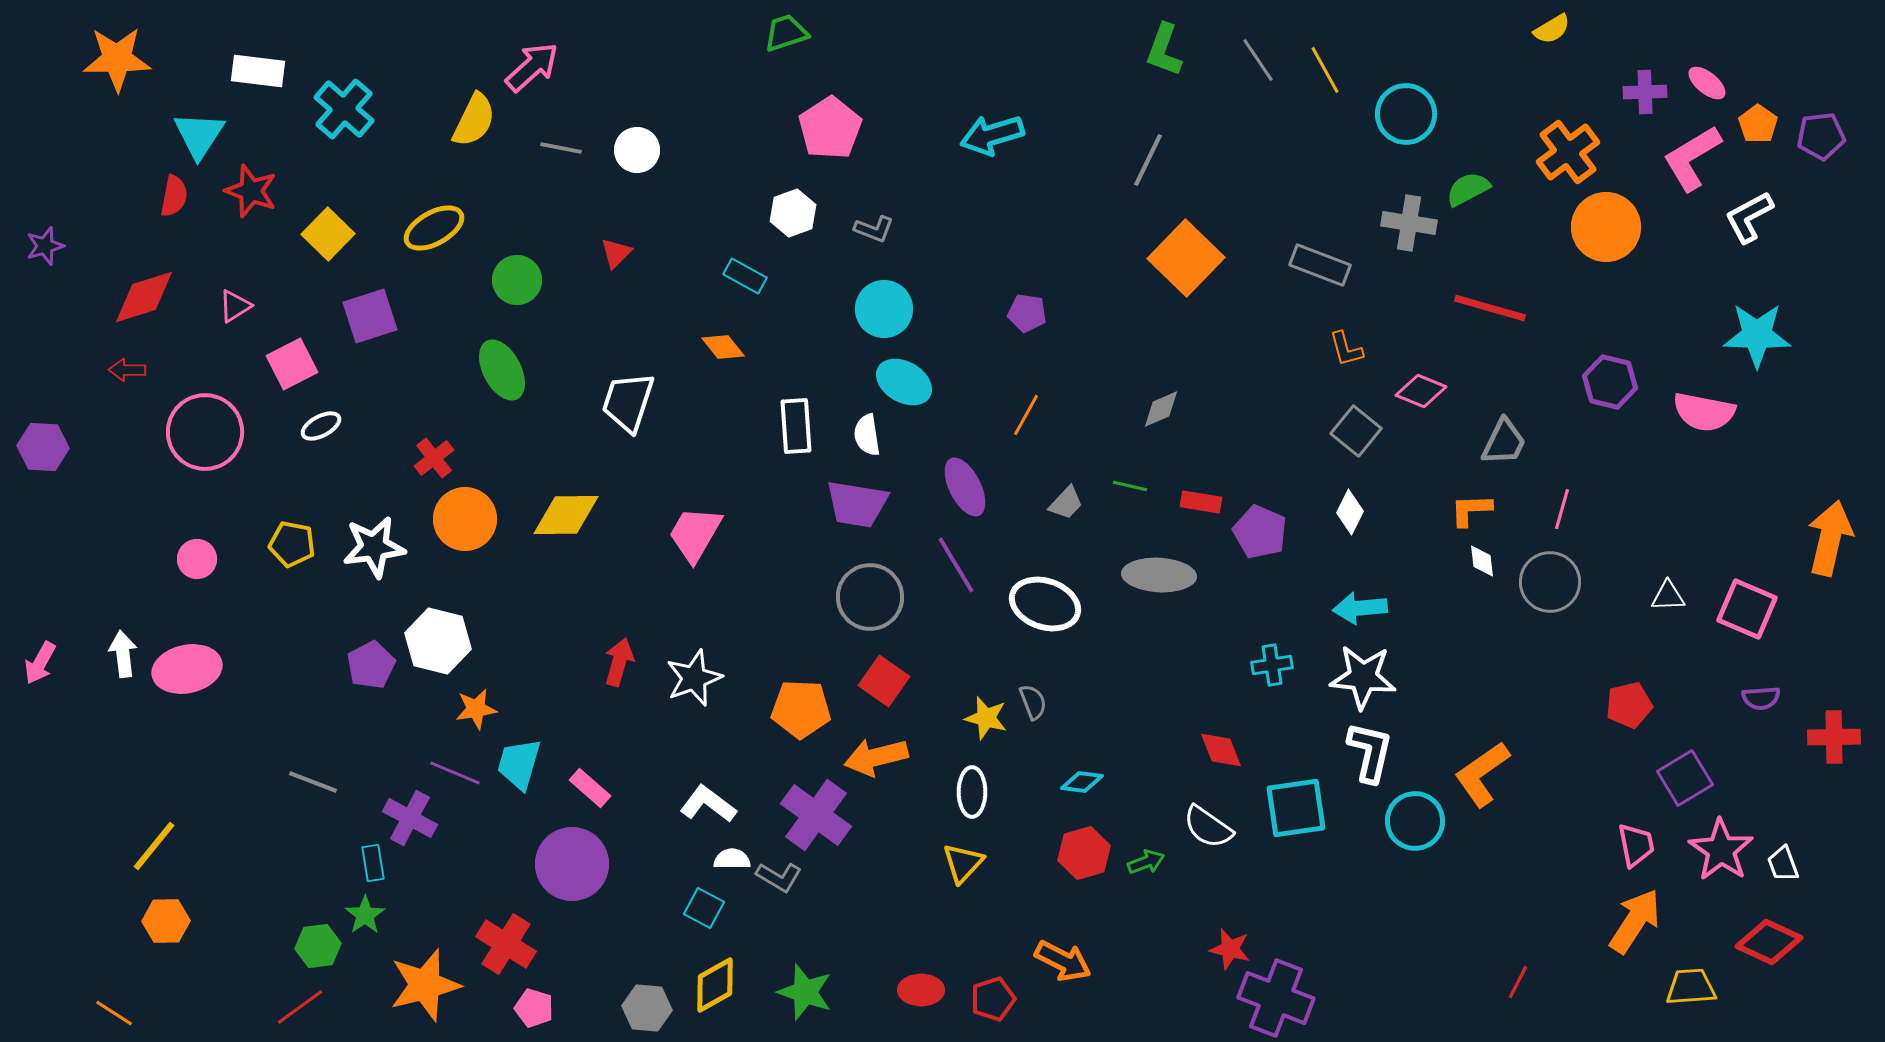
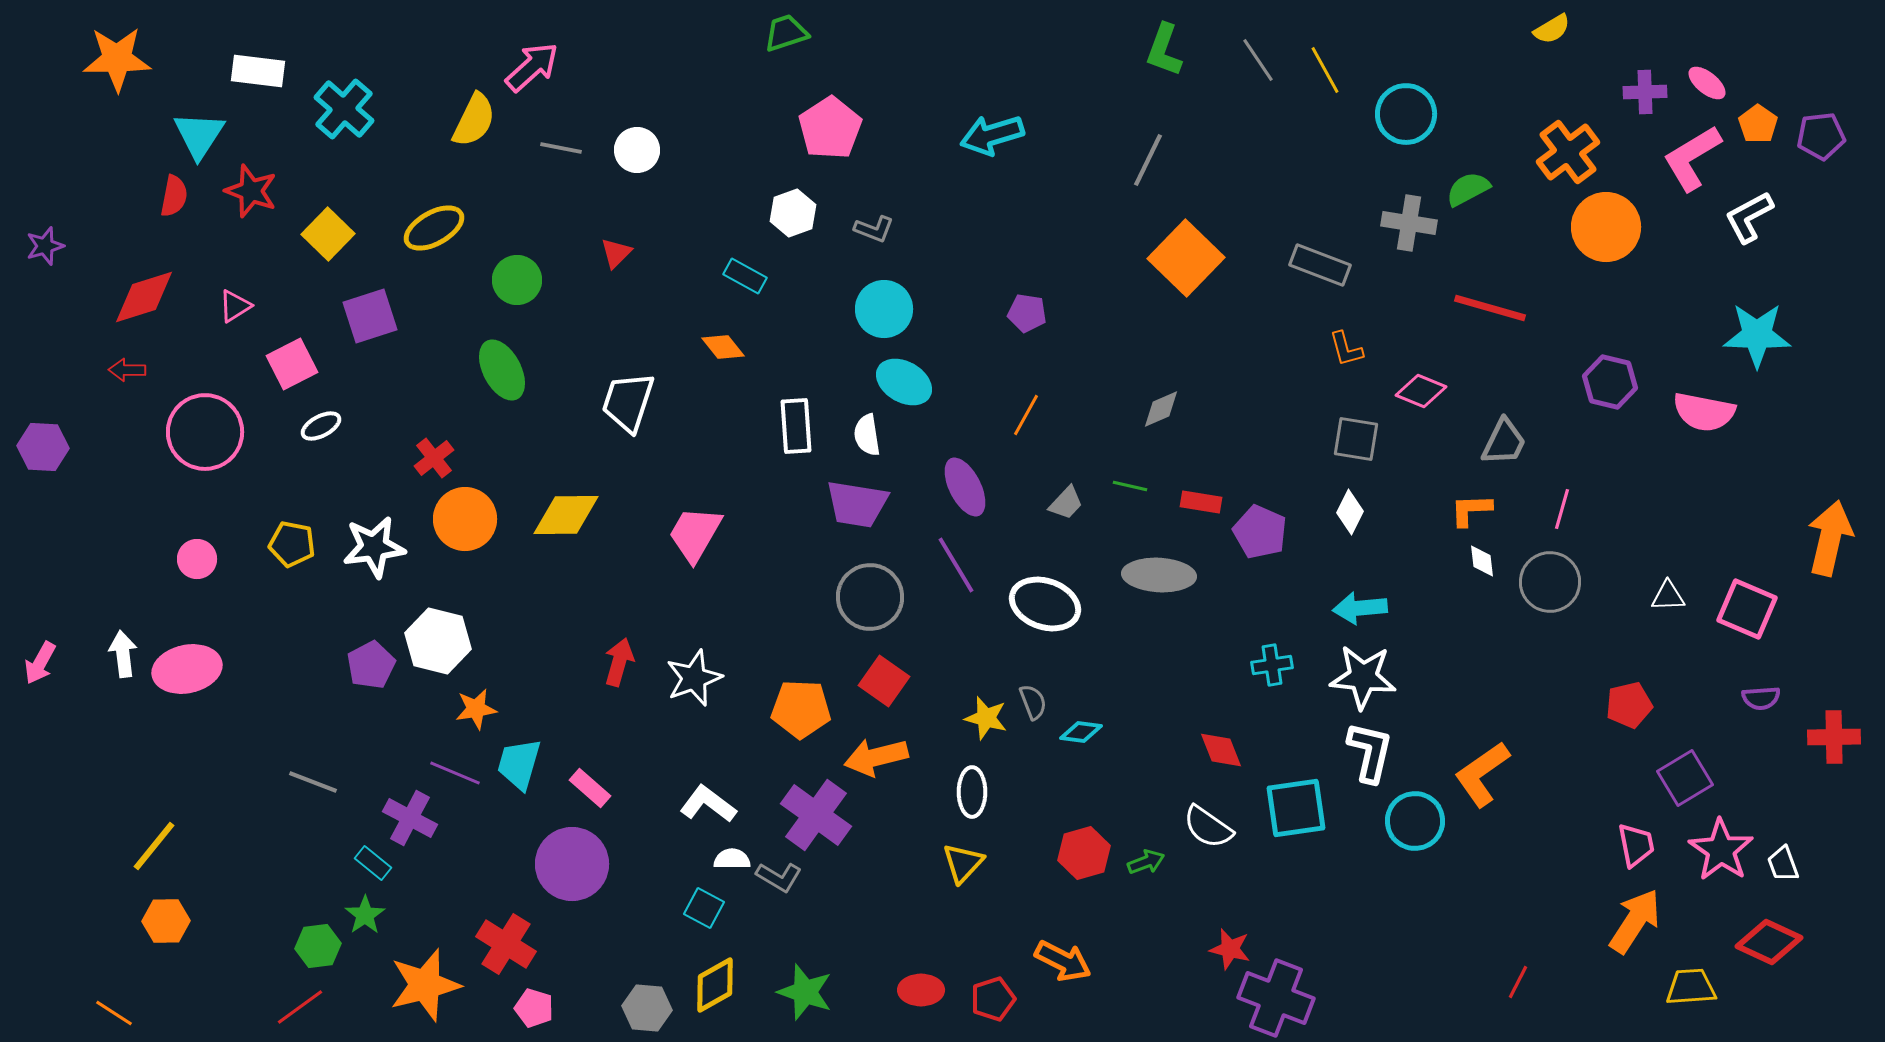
gray square at (1356, 431): moved 8 px down; rotated 30 degrees counterclockwise
cyan diamond at (1082, 782): moved 1 px left, 50 px up
cyan rectangle at (373, 863): rotated 42 degrees counterclockwise
